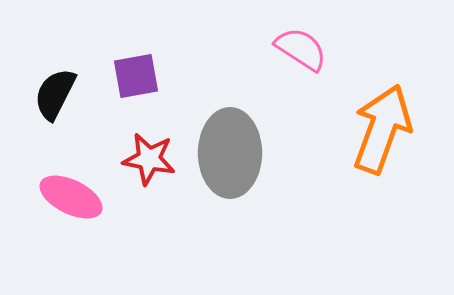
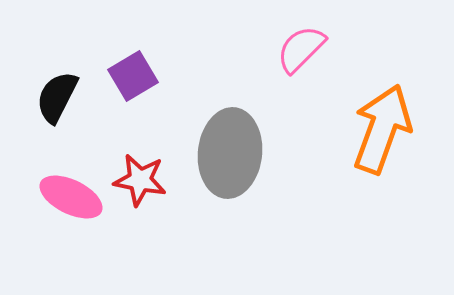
pink semicircle: rotated 78 degrees counterclockwise
purple square: moved 3 px left; rotated 21 degrees counterclockwise
black semicircle: moved 2 px right, 3 px down
gray ellipse: rotated 6 degrees clockwise
red star: moved 9 px left, 21 px down
